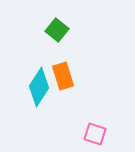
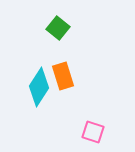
green square: moved 1 px right, 2 px up
pink square: moved 2 px left, 2 px up
